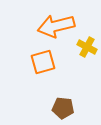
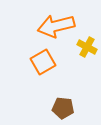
orange square: rotated 15 degrees counterclockwise
